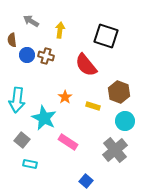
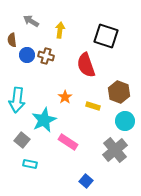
red semicircle: rotated 20 degrees clockwise
cyan star: moved 2 px down; rotated 20 degrees clockwise
